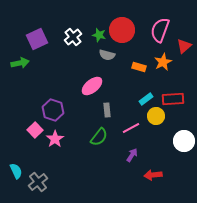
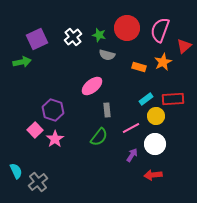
red circle: moved 5 px right, 2 px up
green arrow: moved 2 px right, 1 px up
white circle: moved 29 px left, 3 px down
